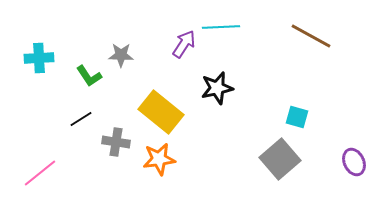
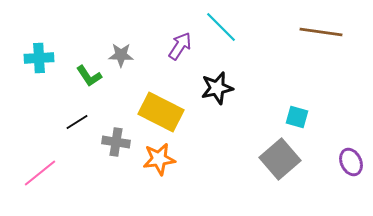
cyan line: rotated 48 degrees clockwise
brown line: moved 10 px right, 4 px up; rotated 21 degrees counterclockwise
purple arrow: moved 4 px left, 2 px down
yellow rectangle: rotated 12 degrees counterclockwise
black line: moved 4 px left, 3 px down
purple ellipse: moved 3 px left
